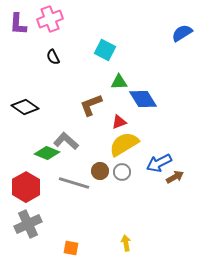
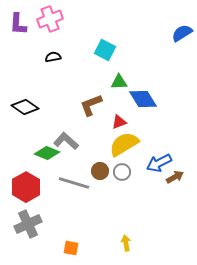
black semicircle: rotated 105 degrees clockwise
